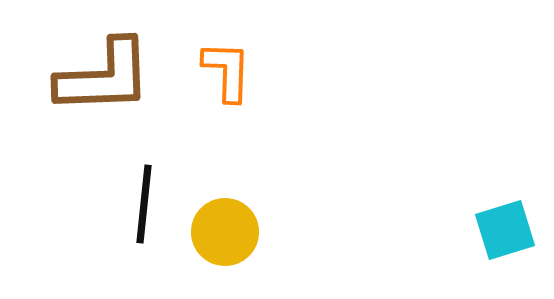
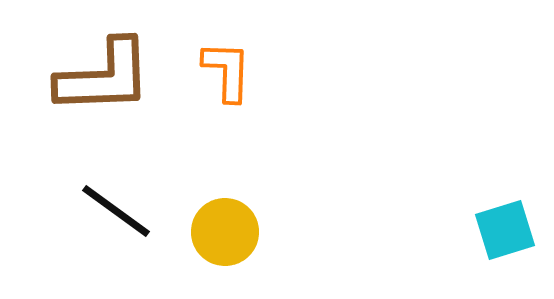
black line: moved 28 px left, 7 px down; rotated 60 degrees counterclockwise
